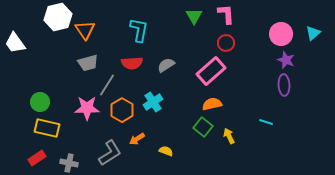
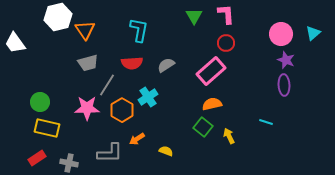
cyan cross: moved 5 px left, 5 px up
gray L-shape: rotated 32 degrees clockwise
